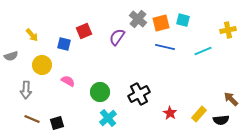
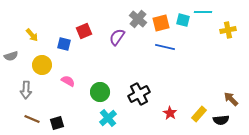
cyan line: moved 39 px up; rotated 24 degrees clockwise
